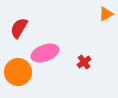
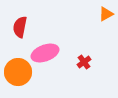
red semicircle: moved 1 px right, 1 px up; rotated 20 degrees counterclockwise
